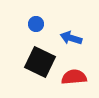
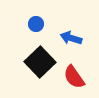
black square: rotated 20 degrees clockwise
red semicircle: rotated 120 degrees counterclockwise
